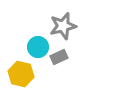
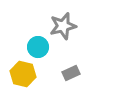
gray rectangle: moved 12 px right, 16 px down
yellow hexagon: moved 2 px right
